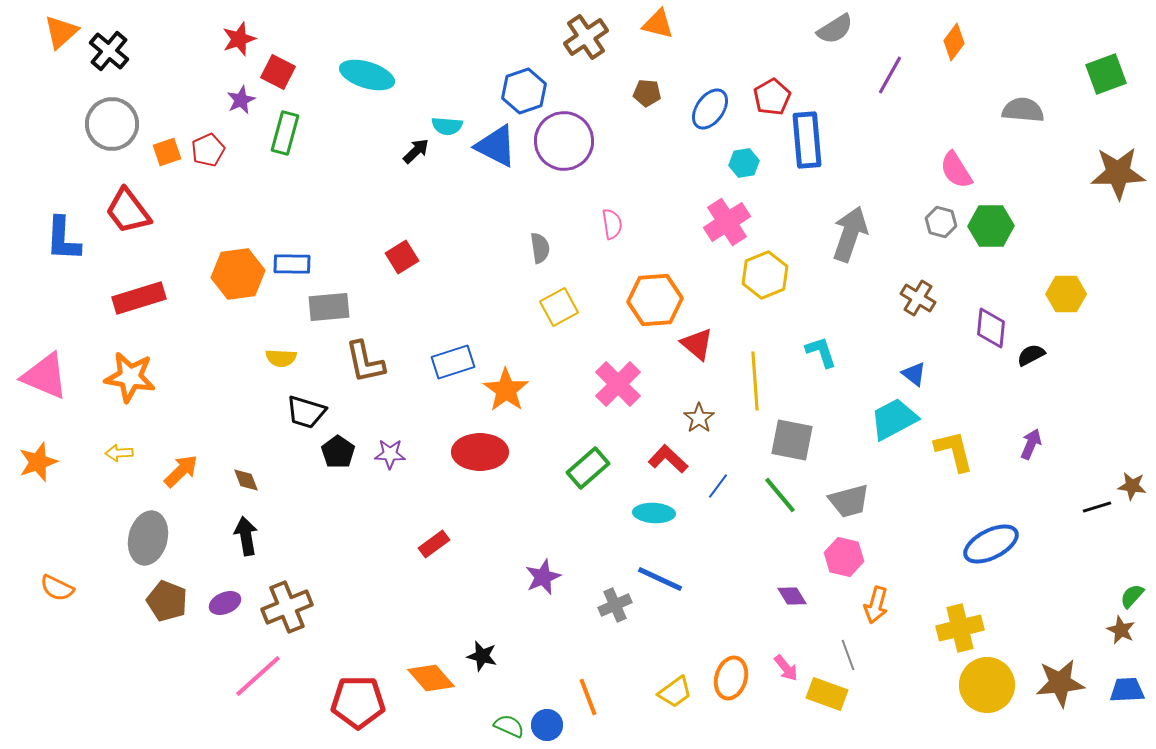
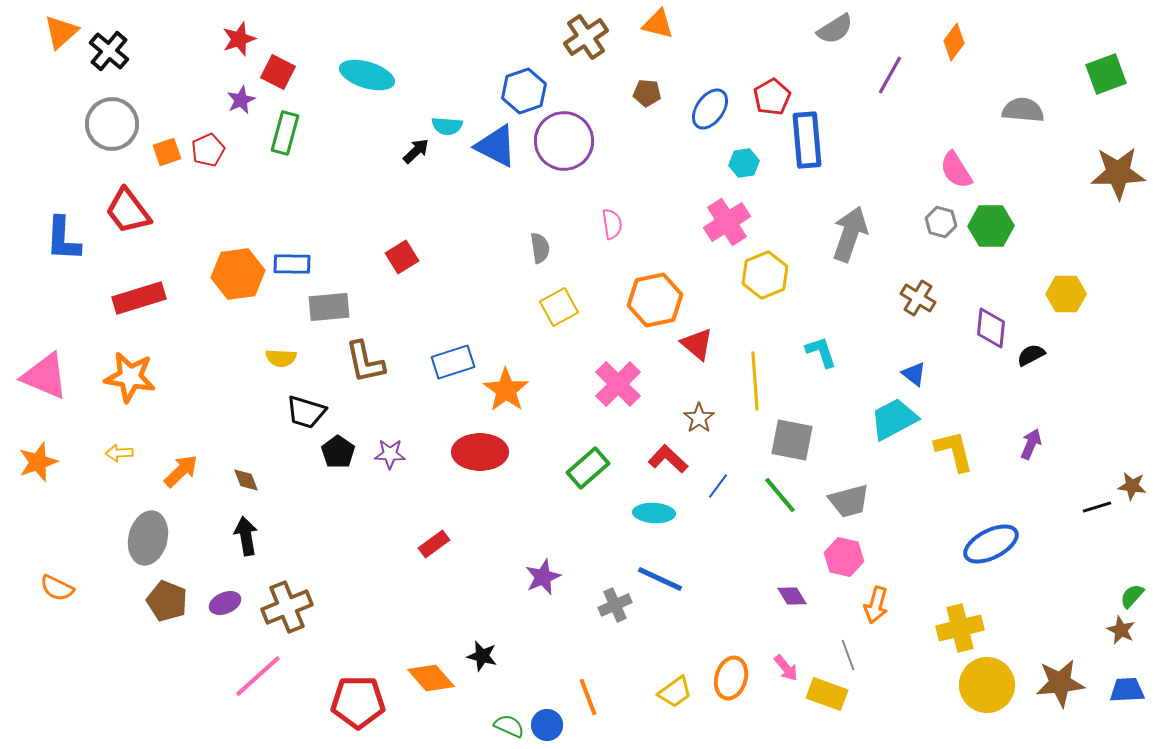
orange hexagon at (655, 300): rotated 8 degrees counterclockwise
